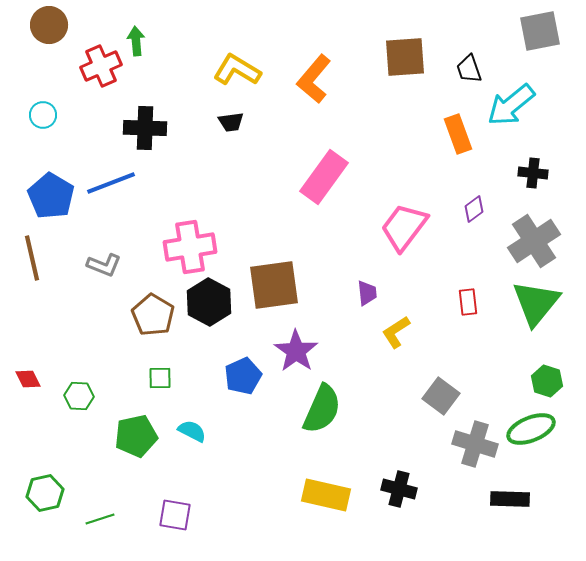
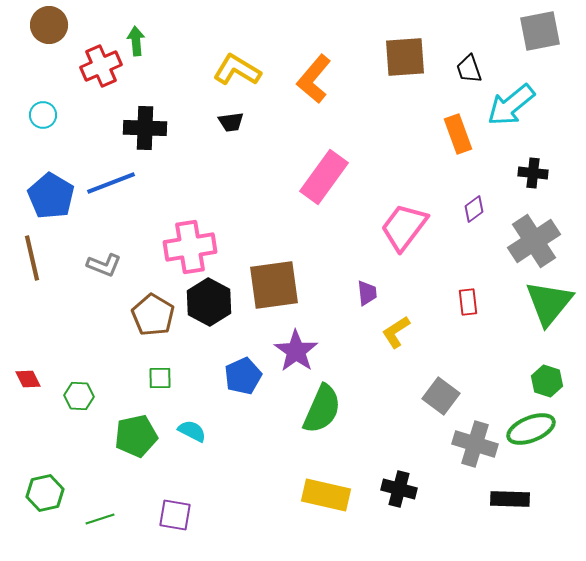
green triangle at (536, 303): moved 13 px right
